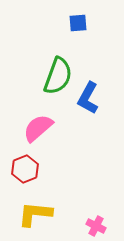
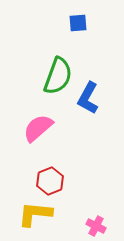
red hexagon: moved 25 px right, 12 px down
